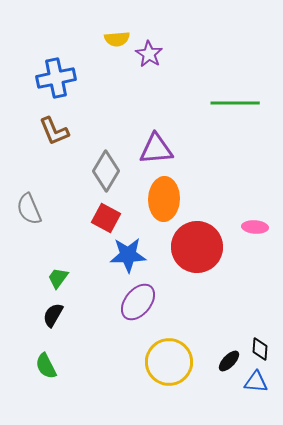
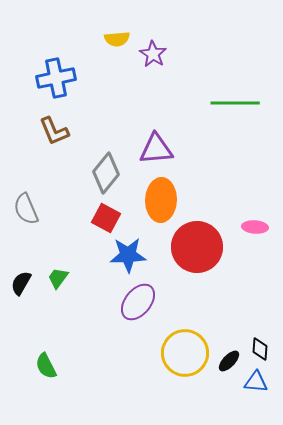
purple star: moved 4 px right
gray diamond: moved 2 px down; rotated 9 degrees clockwise
orange ellipse: moved 3 px left, 1 px down
gray semicircle: moved 3 px left
black semicircle: moved 32 px left, 32 px up
yellow circle: moved 16 px right, 9 px up
